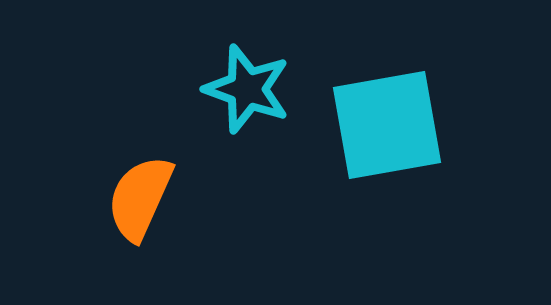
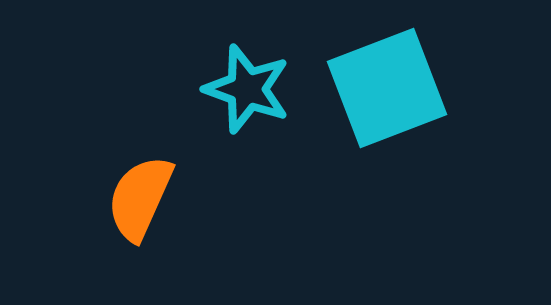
cyan square: moved 37 px up; rotated 11 degrees counterclockwise
